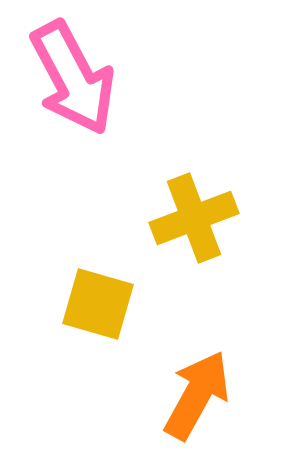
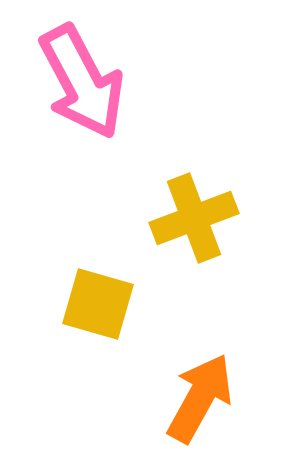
pink arrow: moved 9 px right, 4 px down
orange arrow: moved 3 px right, 3 px down
